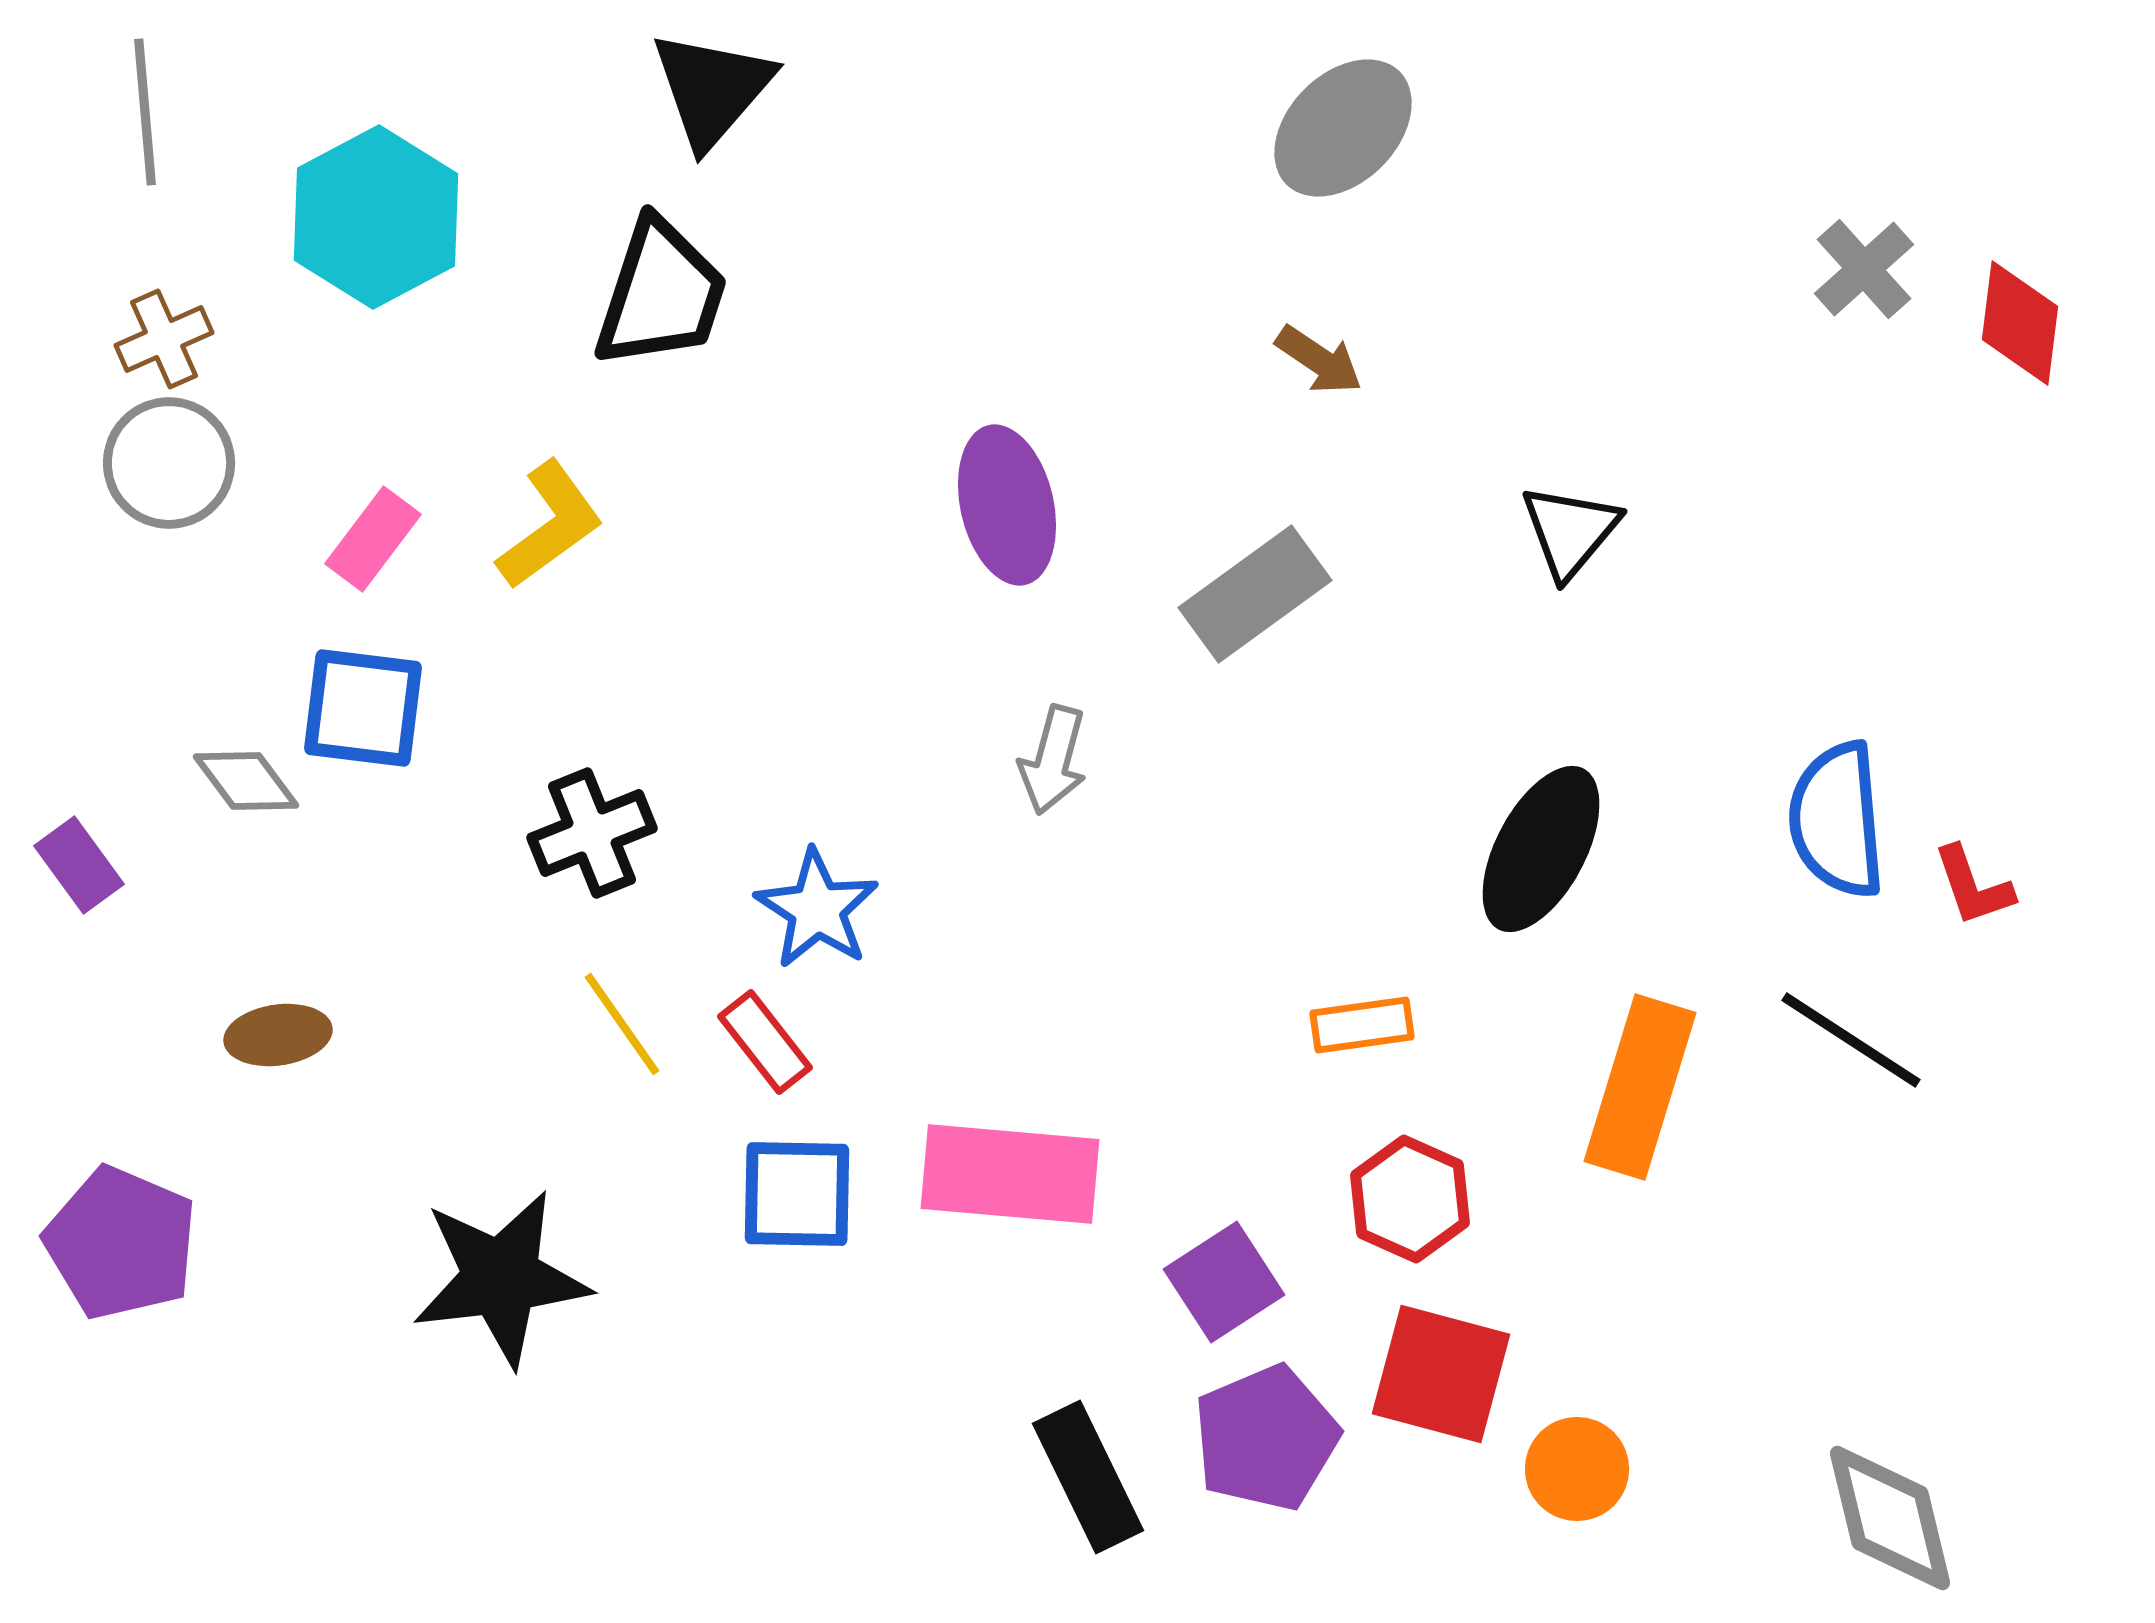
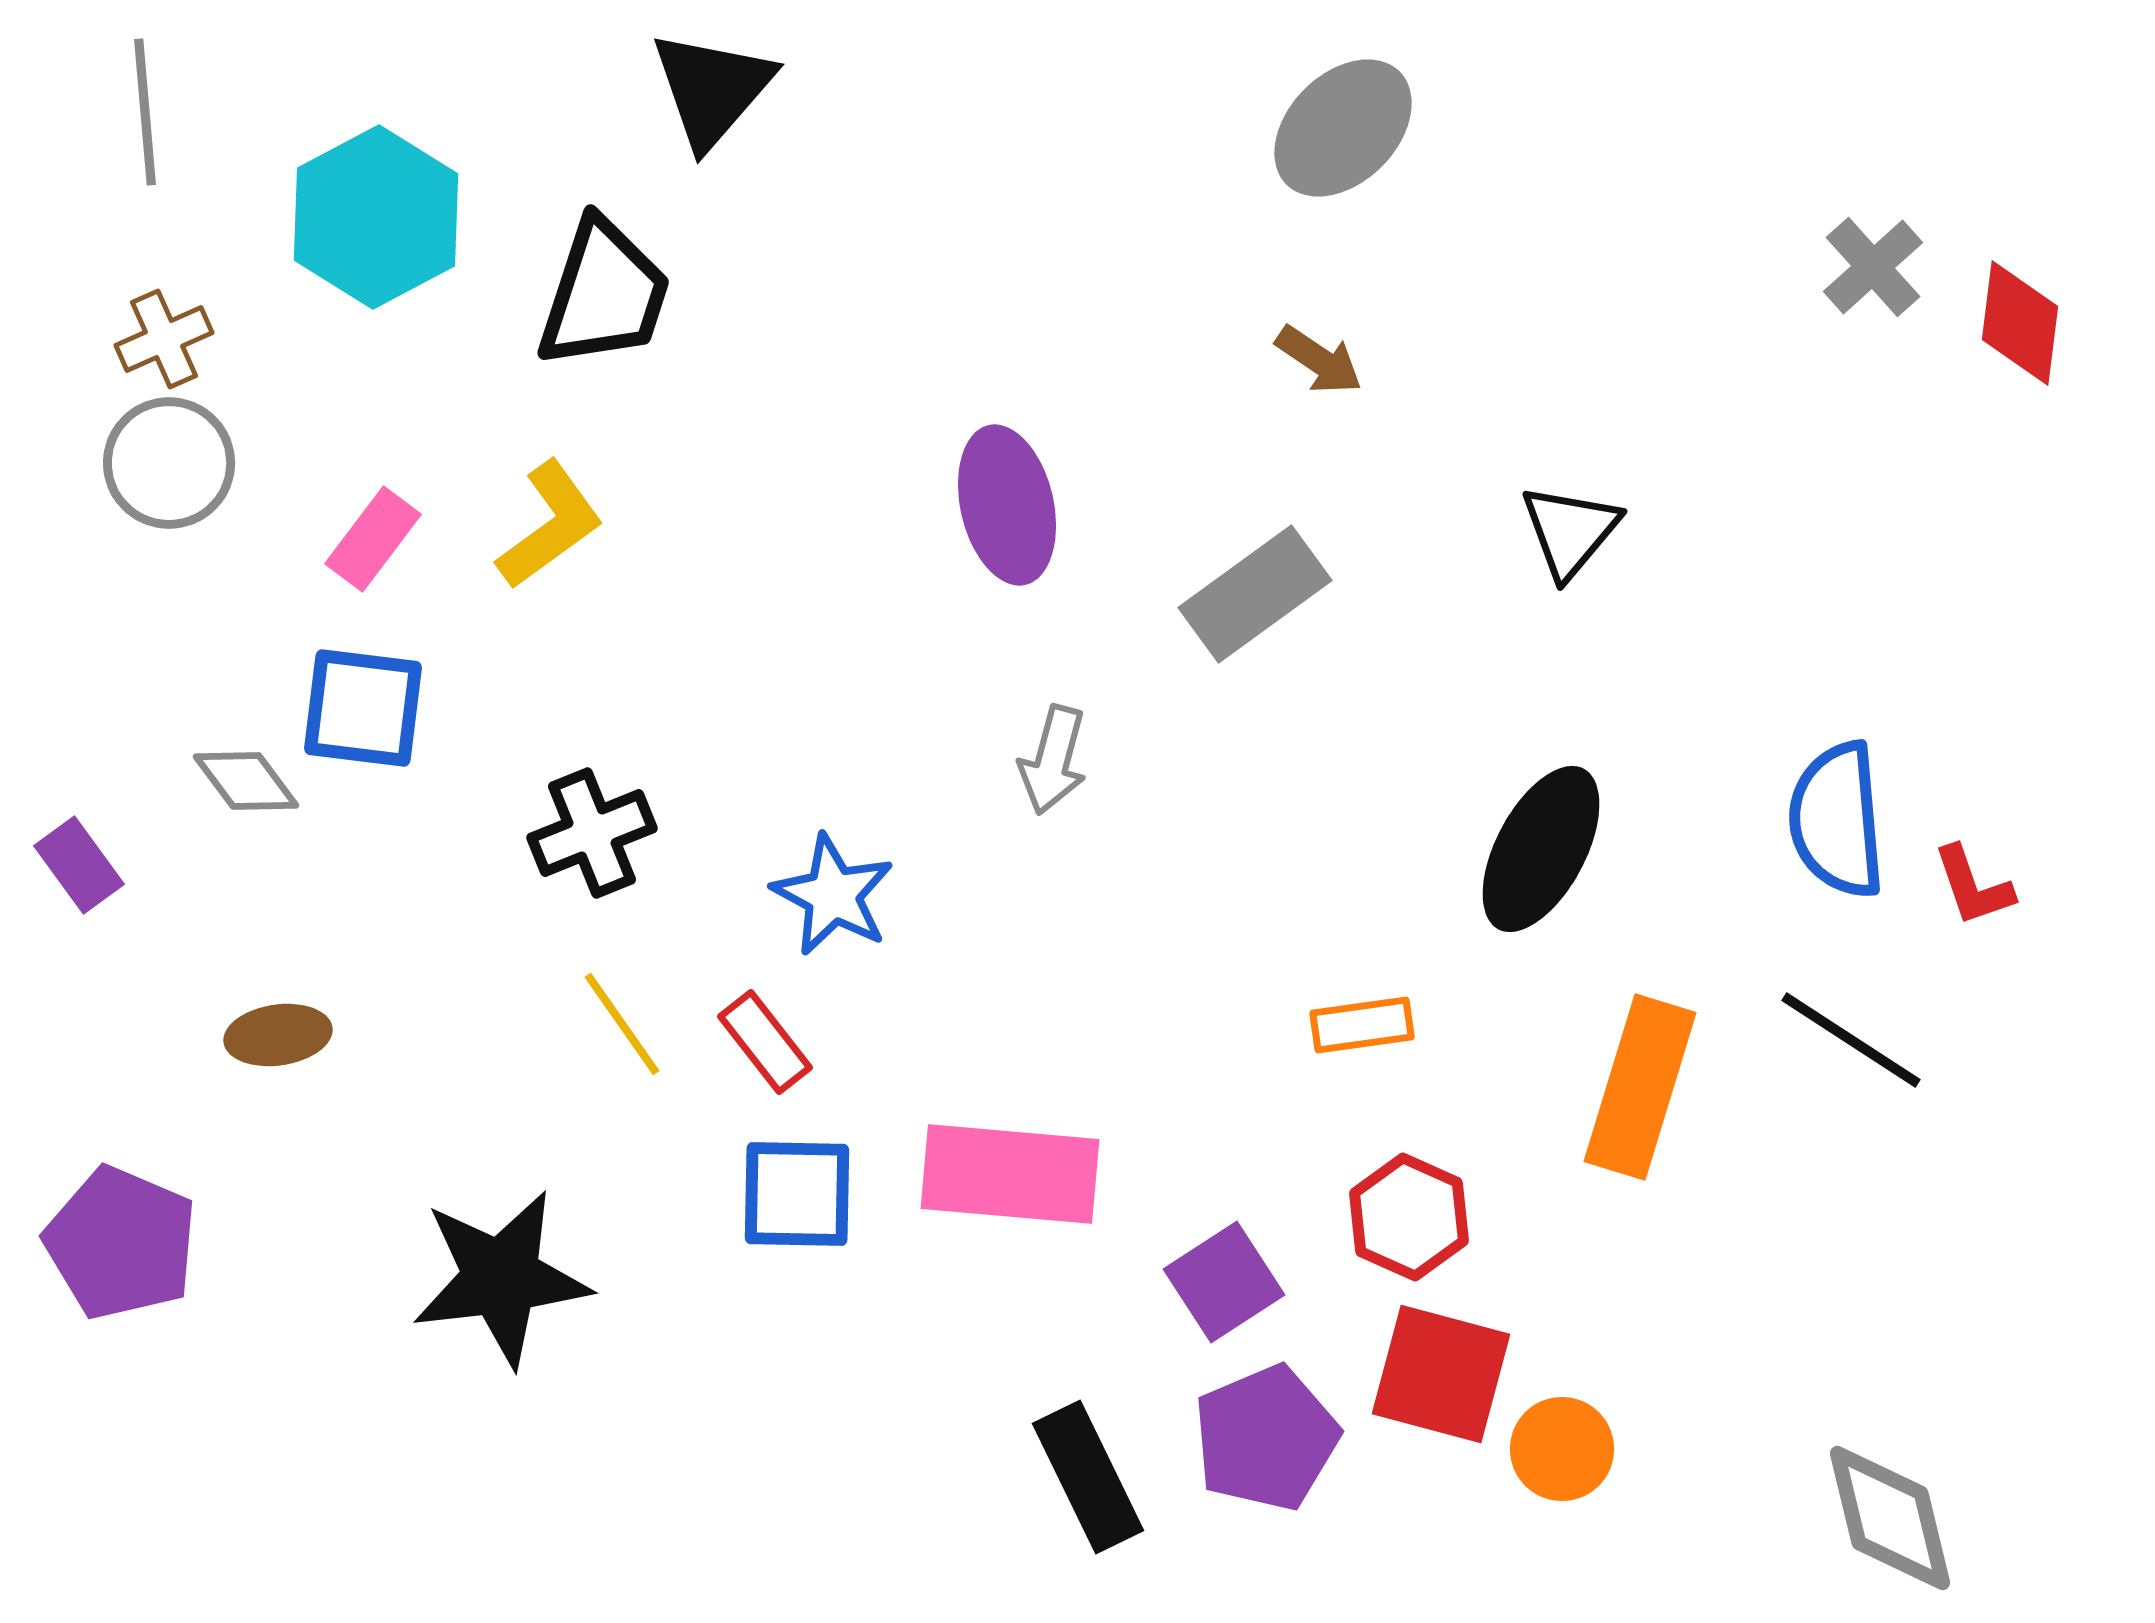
gray cross at (1864, 269): moved 9 px right, 2 px up
black trapezoid at (661, 294): moved 57 px left
blue star at (817, 909): moved 16 px right, 14 px up; rotated 5 degrees counterclockwise
red hexagon at (1410, 1199): moved 1 px left, 18 px down
orange circle at (1577, 1469): moved 15 px left, 20 px up
